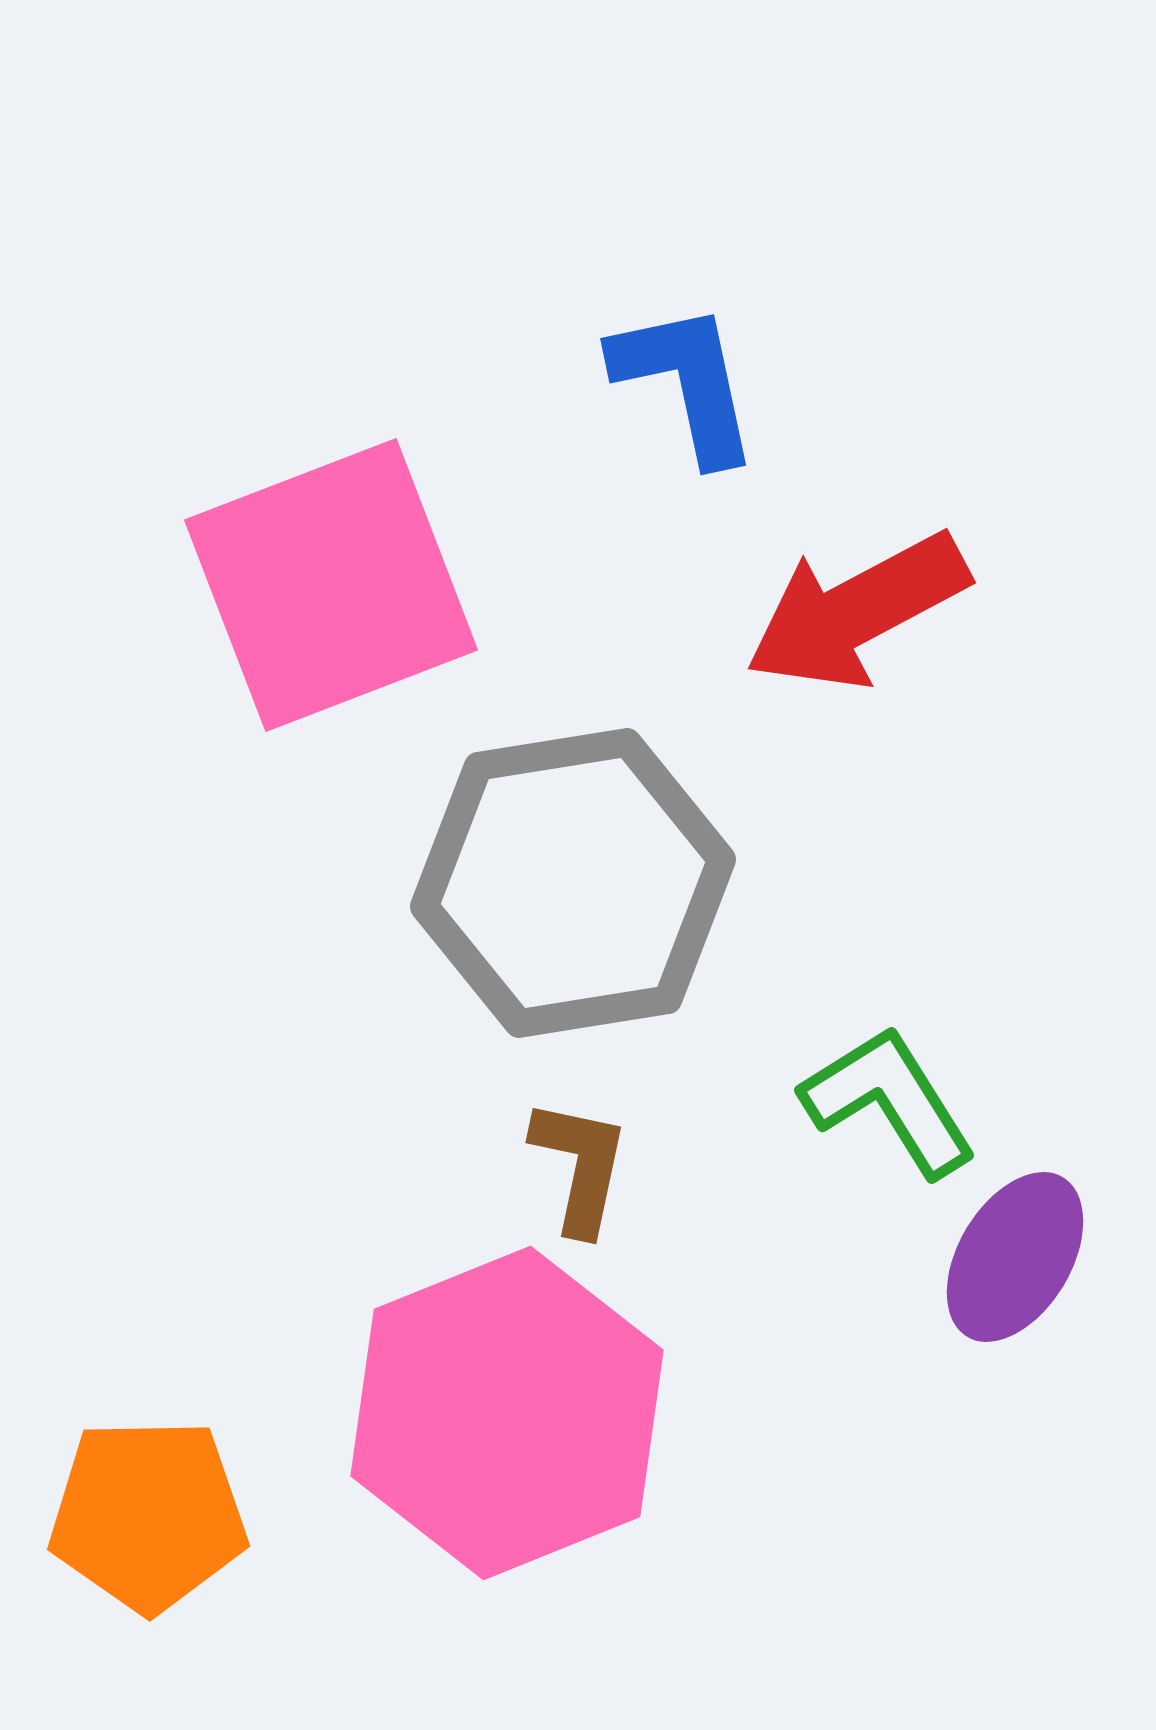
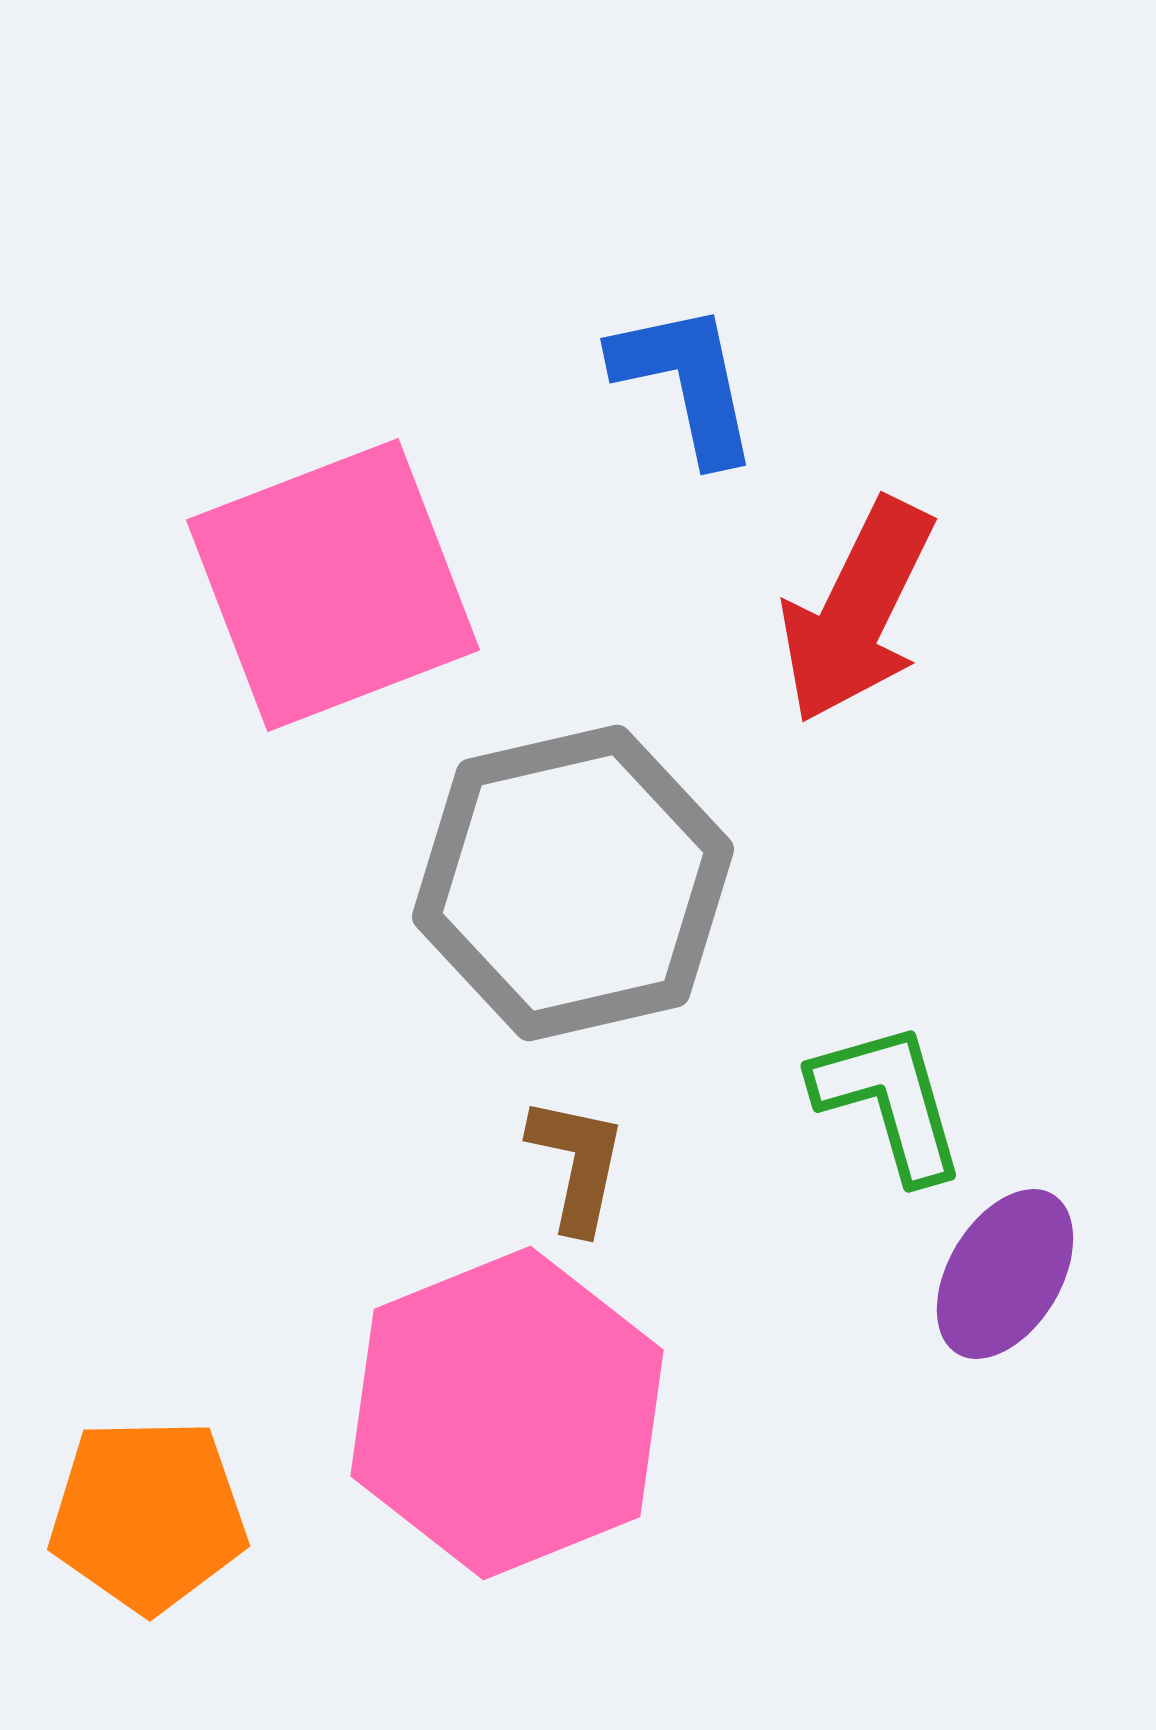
pink square: moved 2 px right
red arrow: rotated 36 degrees counterclockwise
gray hexagon: rotated 4 degrees counterclockwise
green L-shape: rotated 16 degrees clockwise
brown L-shape: moved 3 px left, 2 px up
purple ellipse: moved 10 px left, 17 px down
